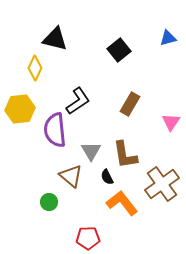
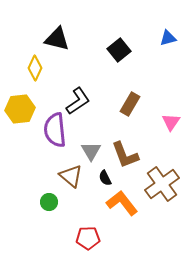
black triangle: moved 2 px right
brown L-shape: rotated 12 degrees counterclockwise
black semicircle: moved 2 px left, 1 px down
